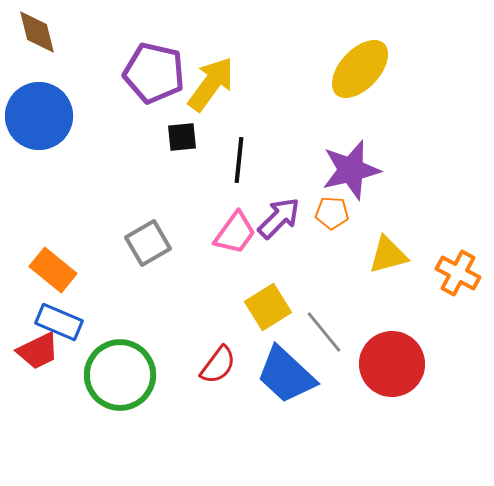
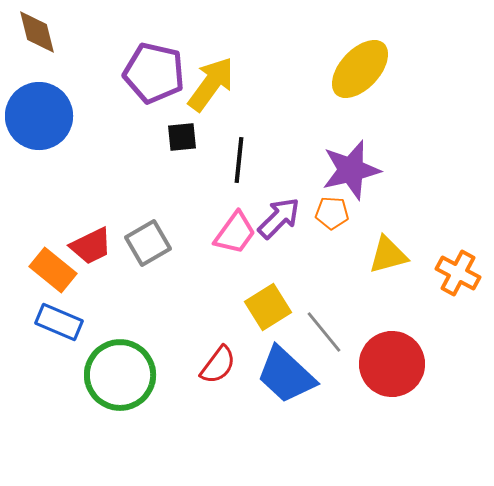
red trapezoid: moved 53 px right, 105 px up
